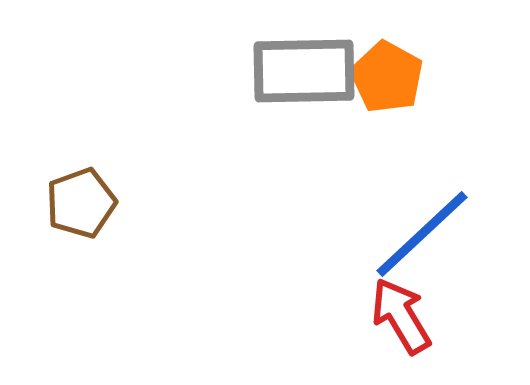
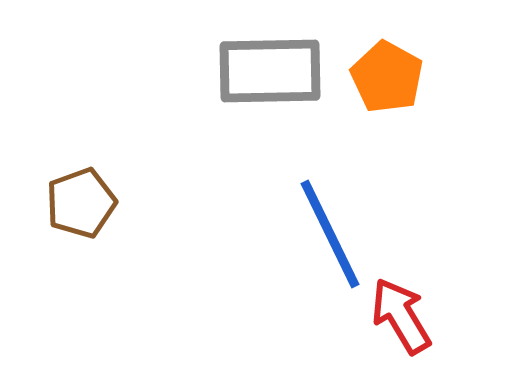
gray rectangle: moved 34 px left
blue line: moved 92 px left; rotated 73 degrees counterclockwise
